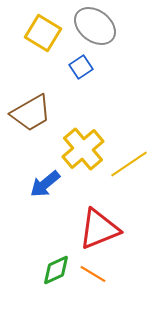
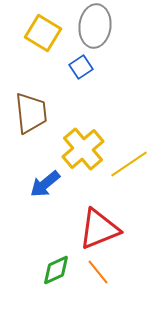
gray ellipse: rotated 60 degrees clockwise
brown trapezoid: rotated 66 degrees counterclockwise
orange line: moved 5 px right, 2 px up; rotated 20 degrees clockwise
